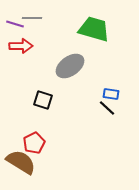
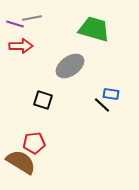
gray line: rotated 12 degrees counterclockwise
black line: moved 5 px left, 3 px up
red pentagon: rotated 20 degrees clockwise
